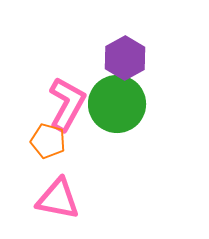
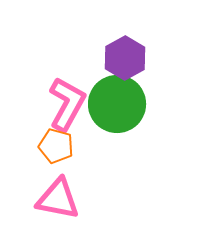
orange pentagon: moved 8 px right, 5 px down
